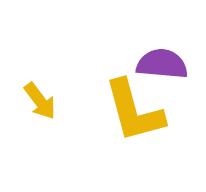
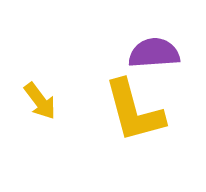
purple semicircle: moved 8 px left, 11 px up; rotated 9 degrees counterclockwise
